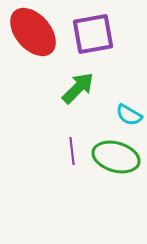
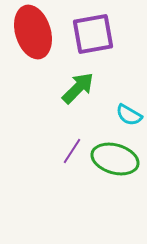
red ellipse: rotated 24 degrees clockwise
purple line: rotated 40 degrees clockwise
green ellipse: moved 1 px left, 2 px down
